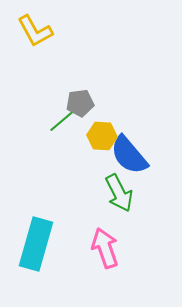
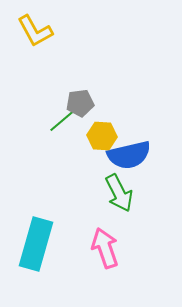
blue semicircle: rotated 63 degrees counterclockwise
